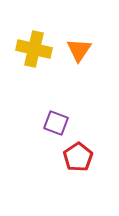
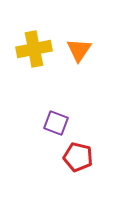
yellow cross: rotated 24 degrees counterclockwise
red pentagon: rotated 24 degrees counterclockwise
